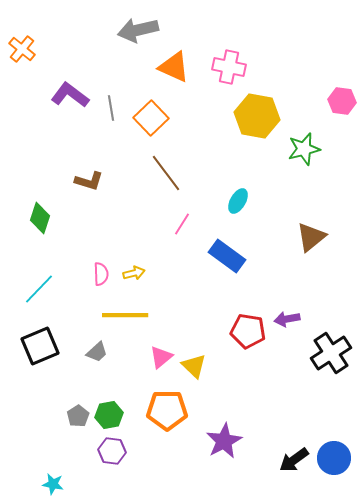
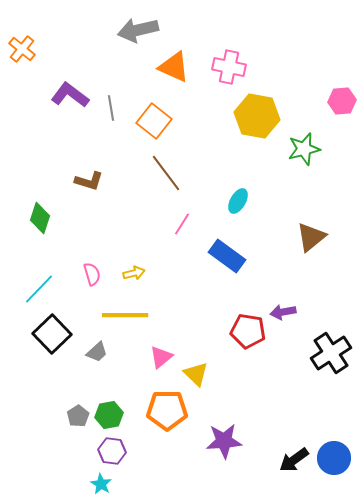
pink hexagon: rotated 12 degrees counterclockwise
orange square: moved 3 px right, 3 px down; rotated 8 degrees counterclockwise
pink semicircle: moved 9 px left; rotated 15 degrees counterclockwise
purple arrow: moved 4 px left, 7 px up
black square: moved 12 px right, 12 px up; rotated 21 degrees counterclockwise
yellow triangle: moved 2 px right, 8 px down
purple star: rotated 24 degrees clockwise
cyan star: moved 48 px right; rotated 20 degrees clockwise
